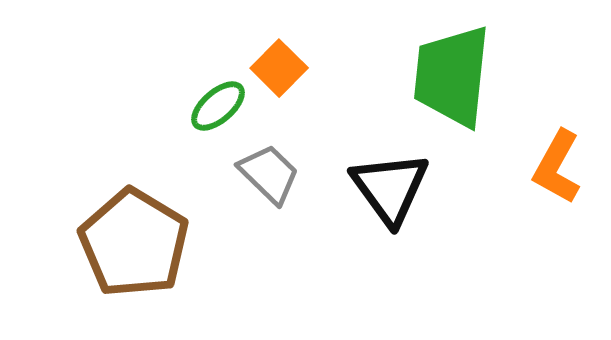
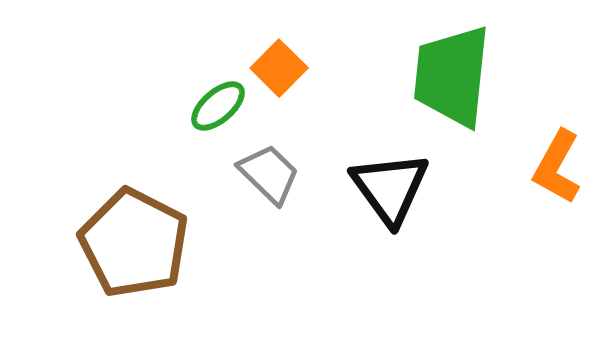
brown pentagon: rotated 4 degrees counterclockwise
